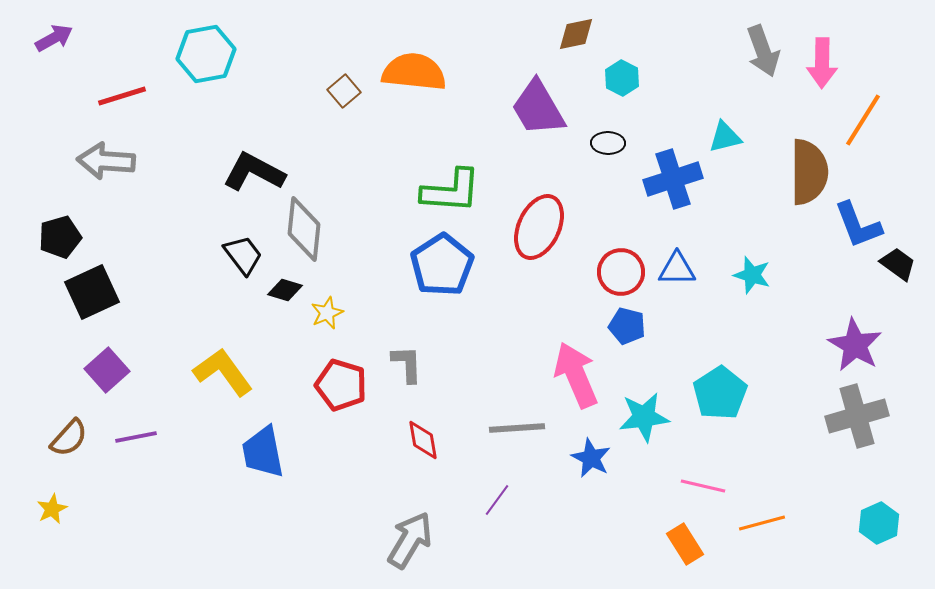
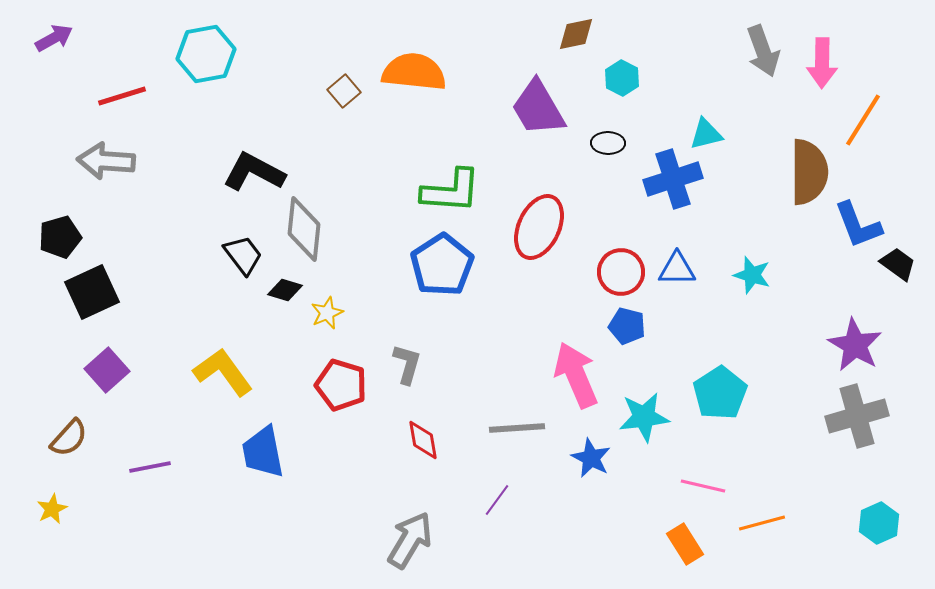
cyan triangle at (725, 137): moved 19 px left, 3 px up
gray L-shape at (407, 364): rotated 18 degrees clockwise
purple line at (136, 437): moved 14 px right, 30 px down
